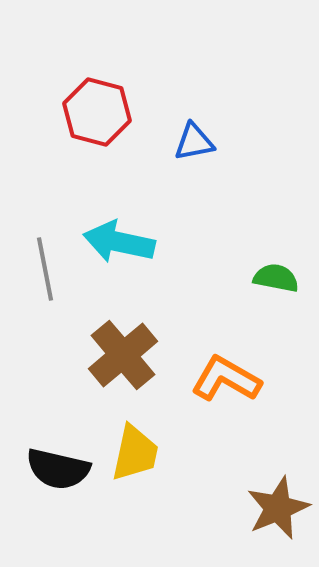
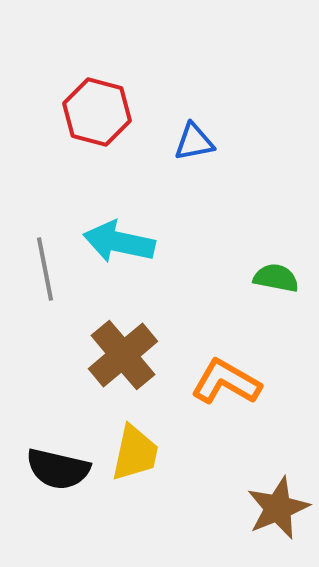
orange L-shape: moved 3 px down
